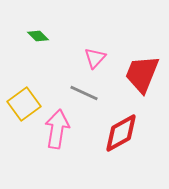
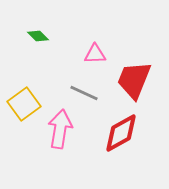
pink triangle: moved 4 px up; rotated 45 degrees clockwise
red trapezoid: moved 8 px left, 6 px down
pink arrow: moved 3 px right
